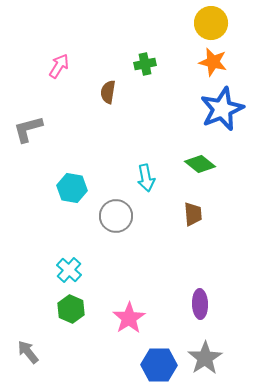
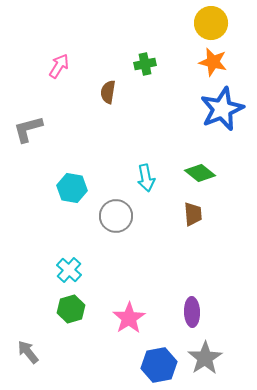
green diamond: moved 9 px down
purple ellipse: moved 8 px left, 8 px down
green hexagon: rotated 20 degrees clockwise
blue hexagon: rotated 12 degrees counterclockwise
